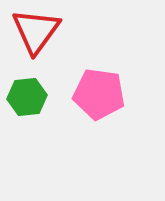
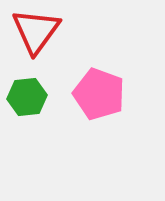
pink pentagon: rotated 12 degrees clockwise
